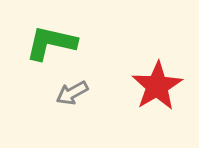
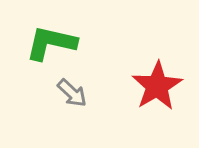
gray arrow: rotated 108 degrees counterclockwise
